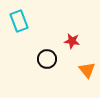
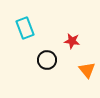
cyan rectangle: moved 6 px right, 7 px down
black circle: moved 1 px down
